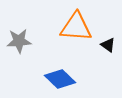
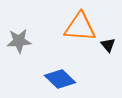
orange triangle: moved 4 px right
black triangle: rotated 14 degrees clockwise
